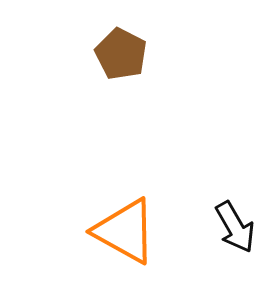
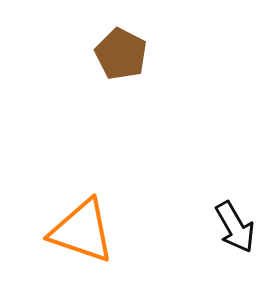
orange triangle: moved 43 px left; rotated 10 degrees counterclockwise
